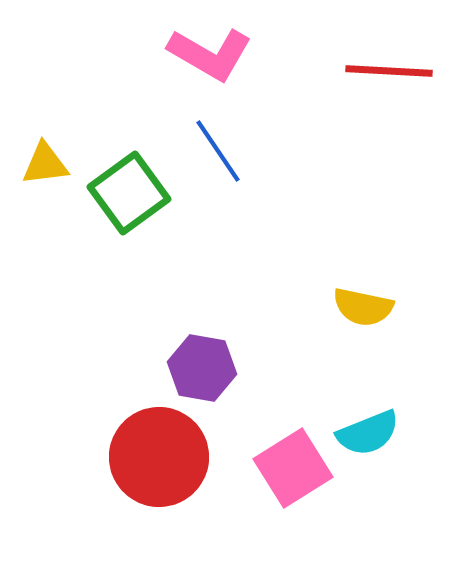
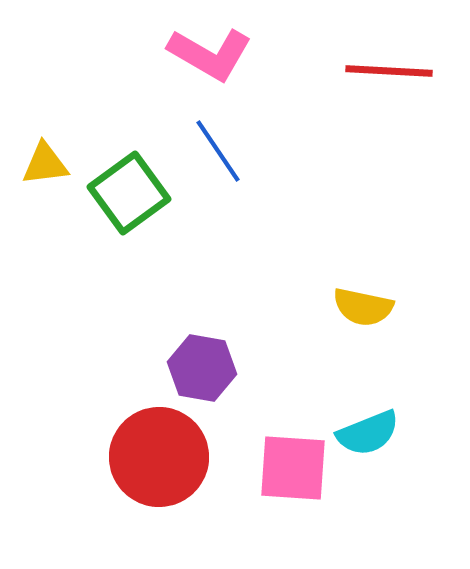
pink square: rotated 36 degrees clockwise
